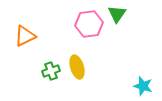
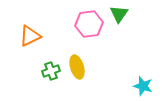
green triangle: moved 2 px right
orange triangle: moved 5 px right
